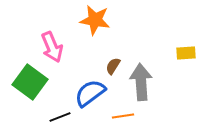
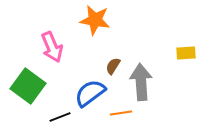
green square: moved 2 px left, 4 px down
orange line: moved 2 px left, 3 px up
